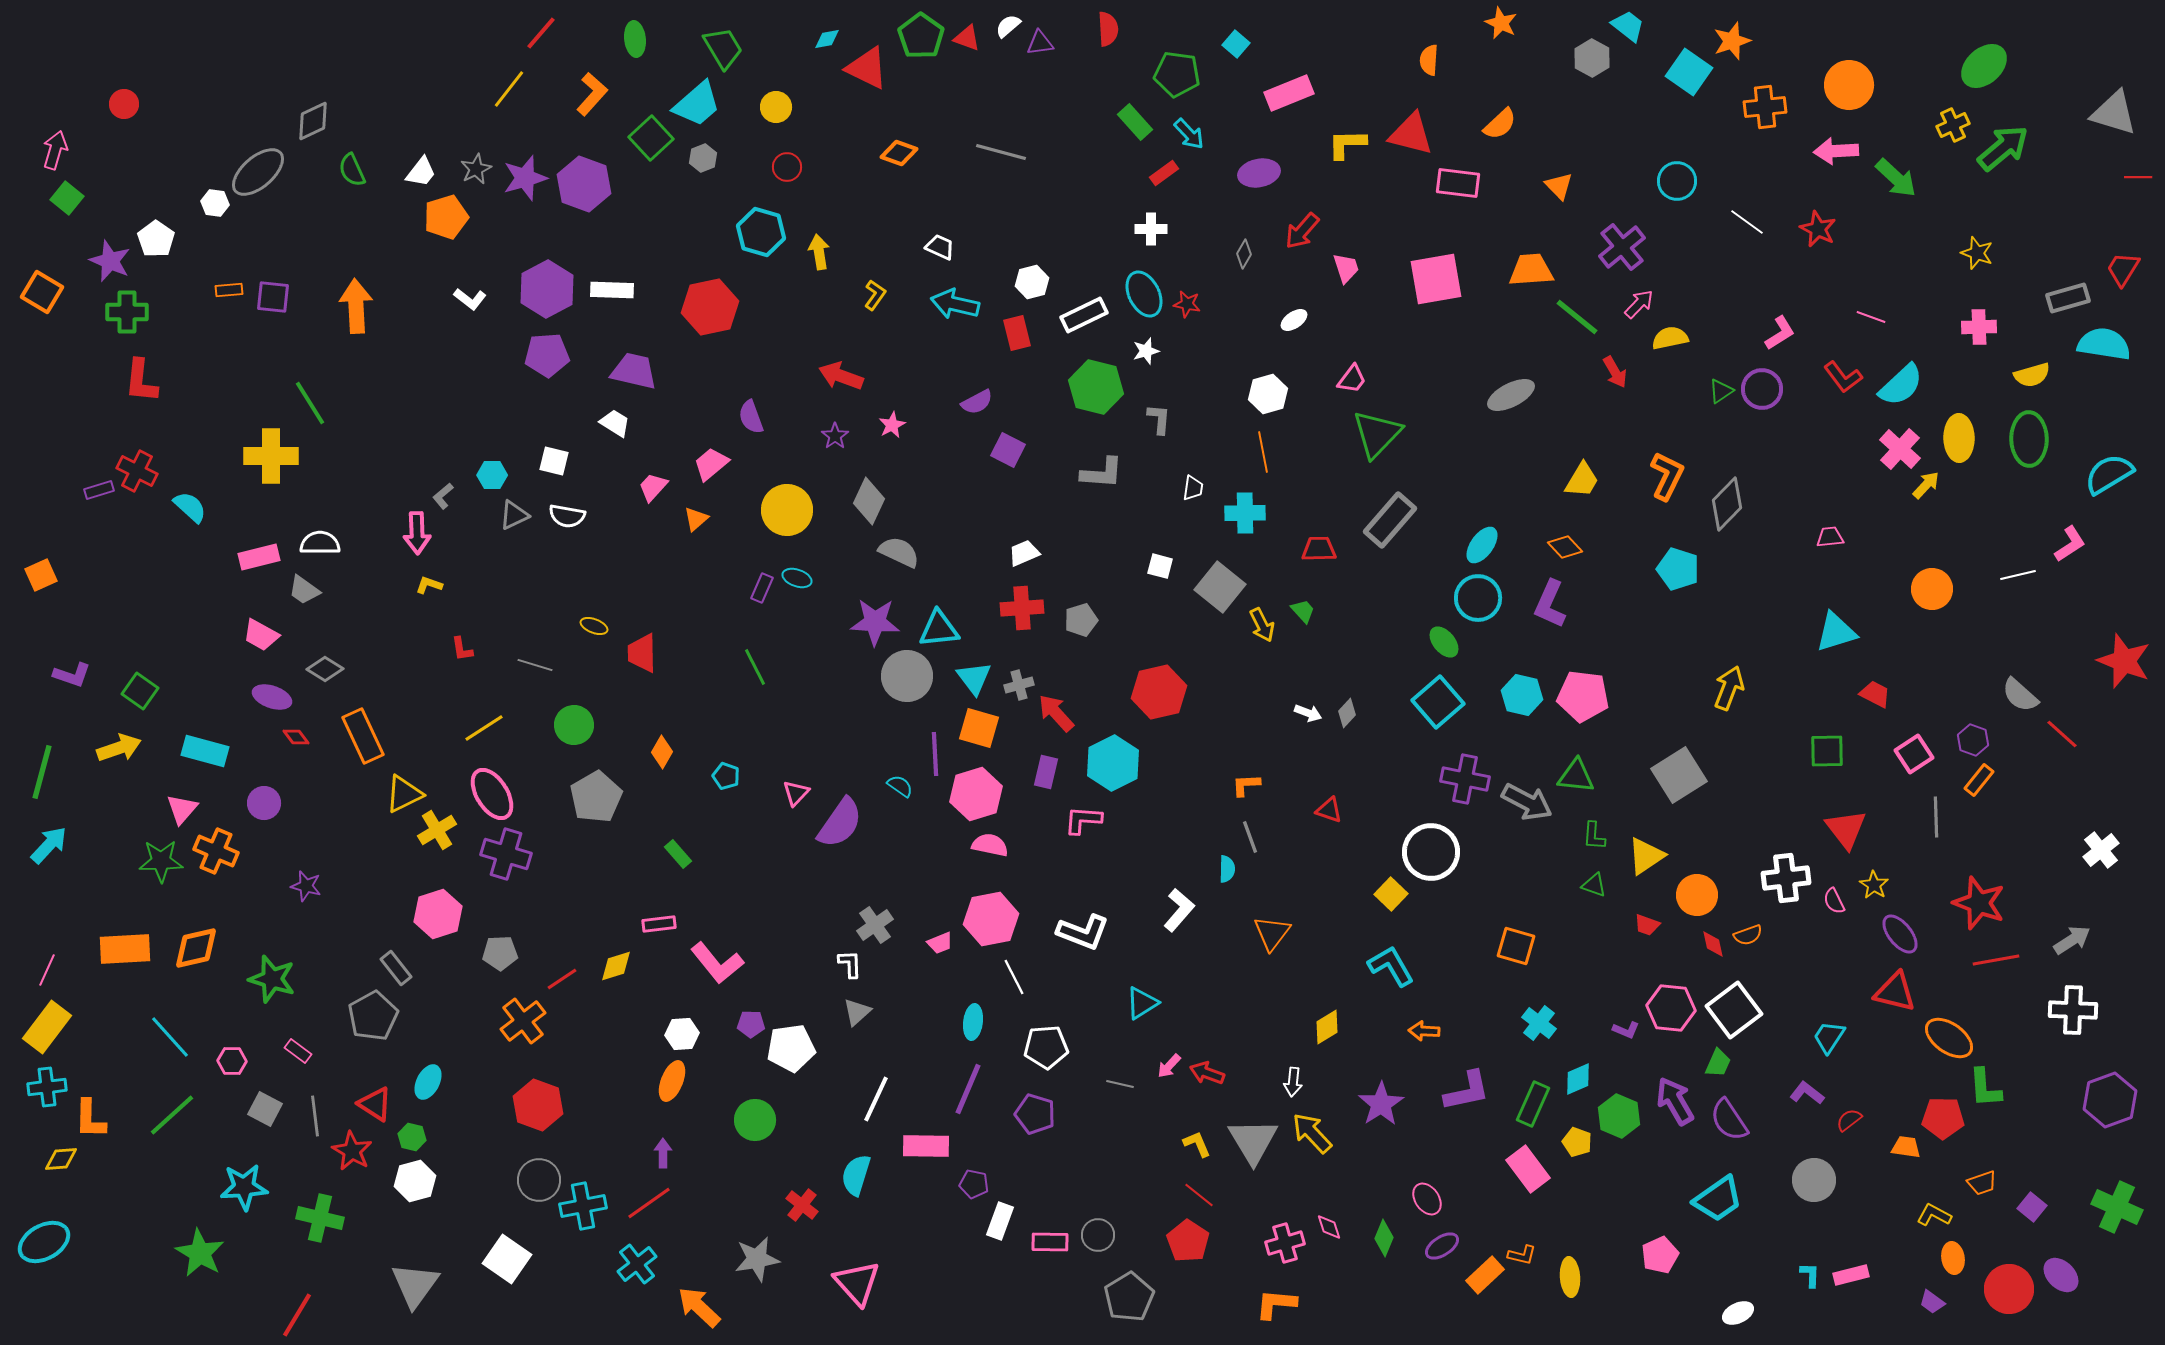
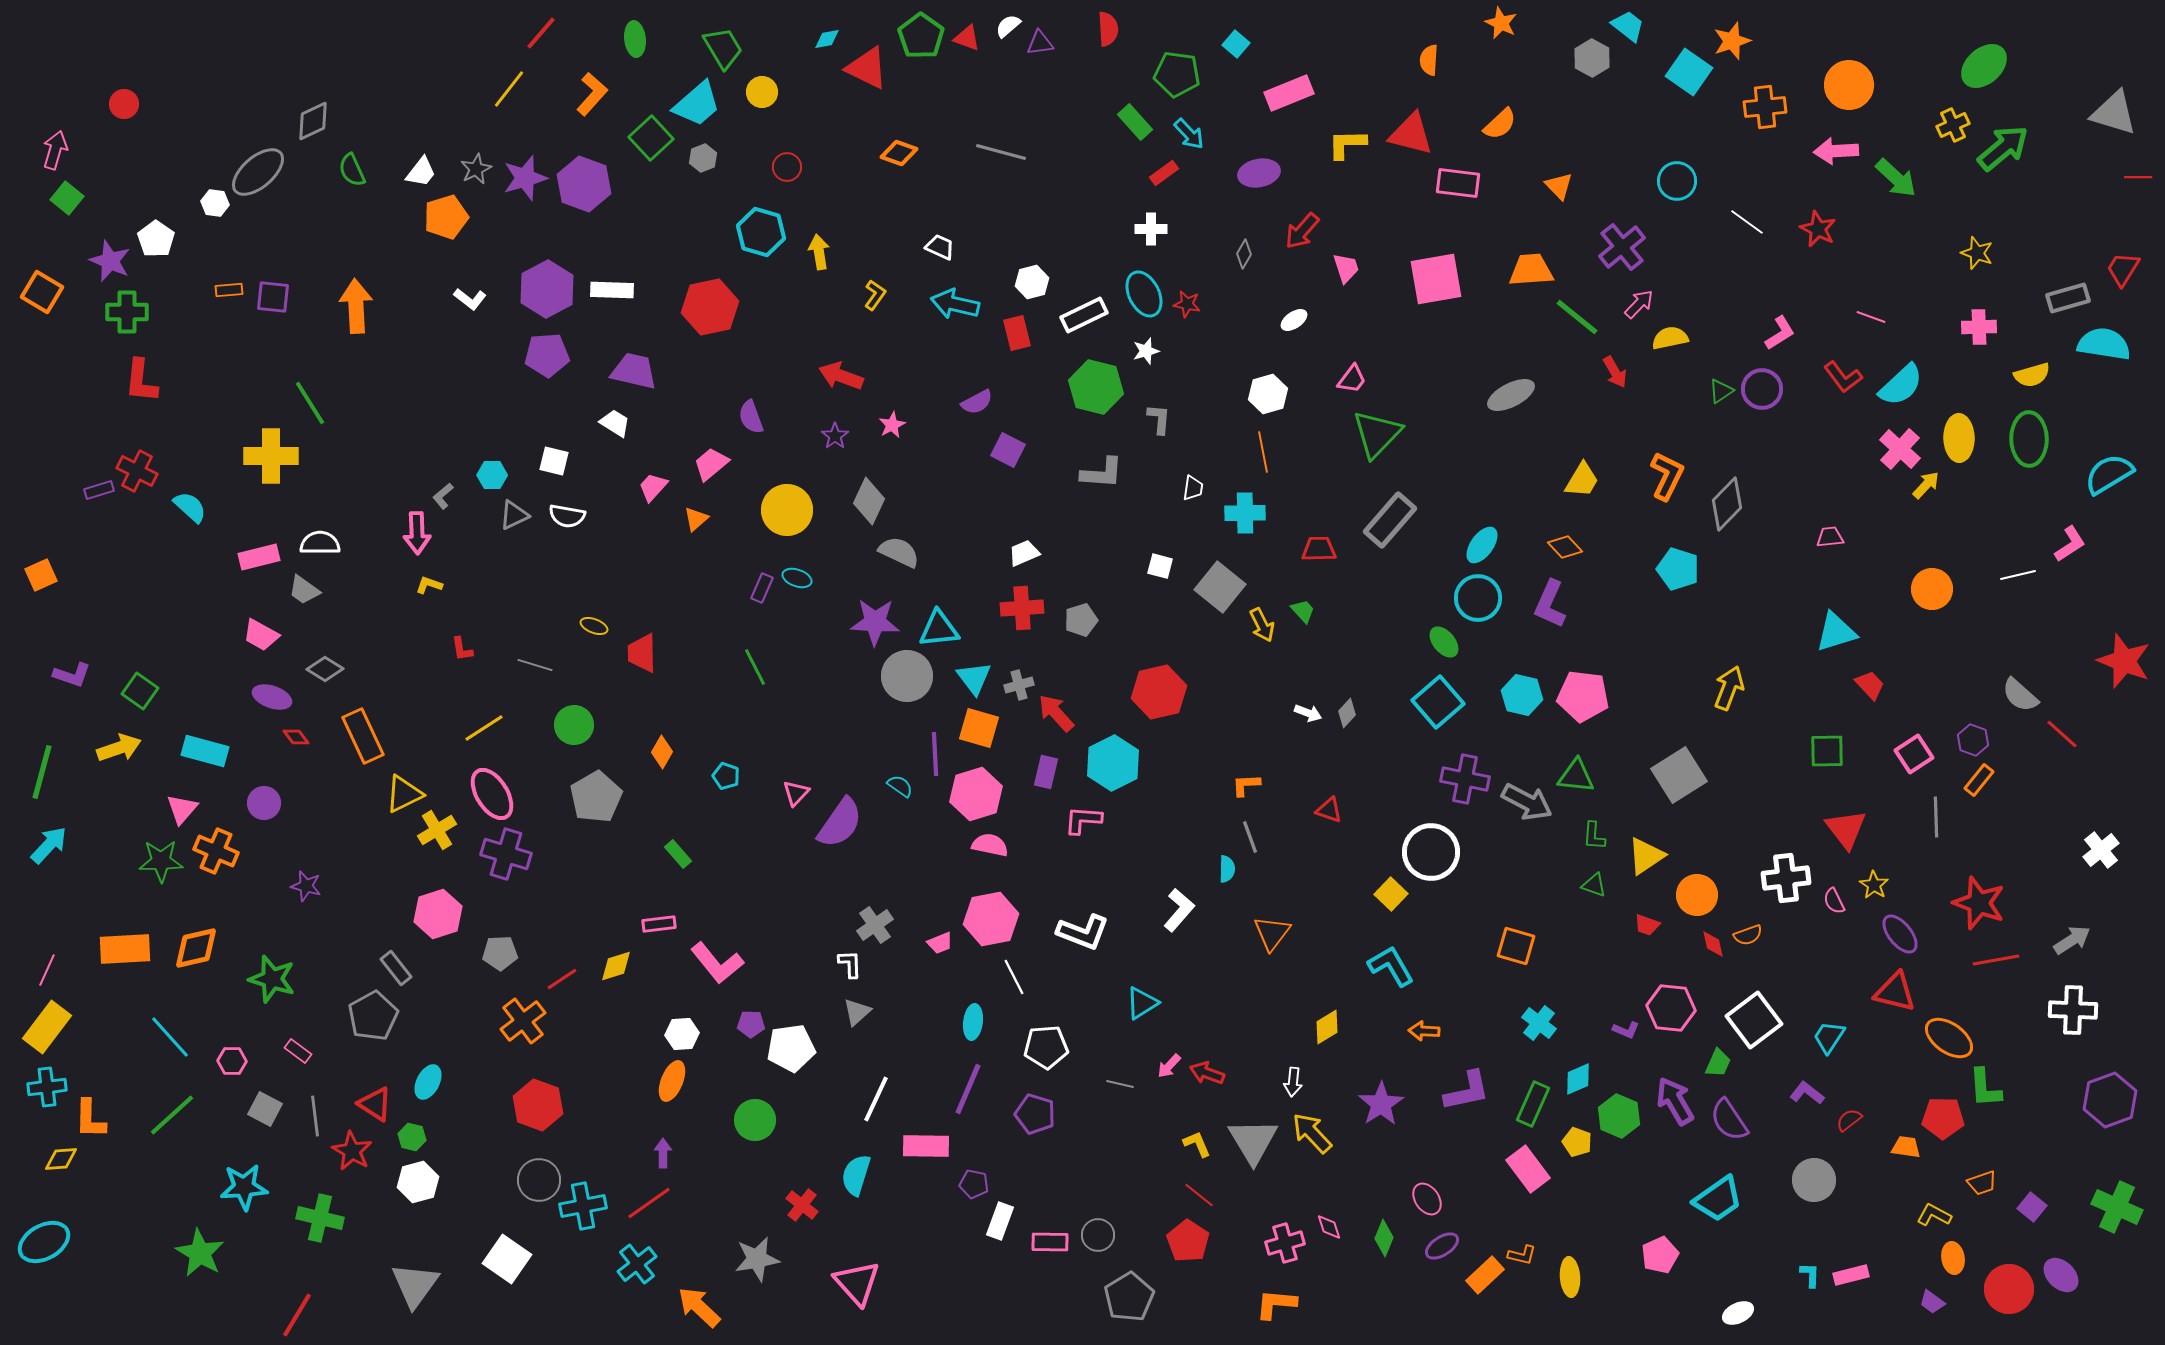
yellow circle at (776, 107): moved 14 px left, 15 px up
red trapezoid at (1875, 694): moved 5 px left, 9 px up; rotated 20 degrees clockwise
white square at (1734, 1010): moved 20 px right, 10 px down
white hexagon at (415, 1181): moved 3 px right, 1 px down
